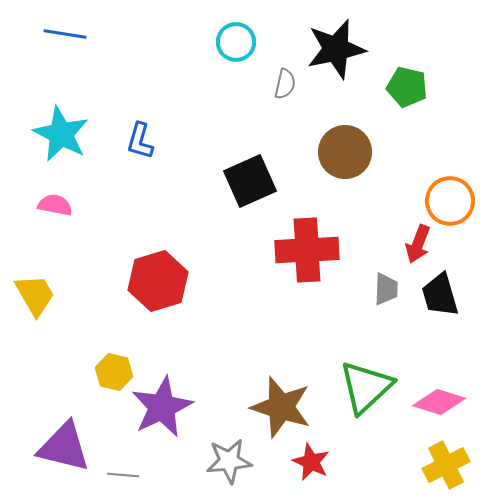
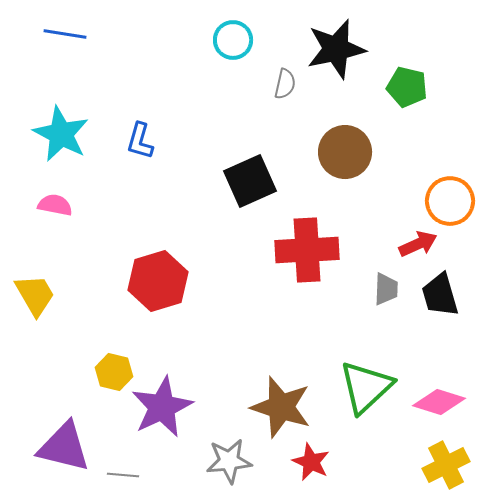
cyan circle: moved 3 px left, 2 px up
red arrow: rotated 135 degrees counterclockwise
